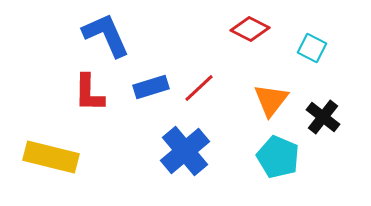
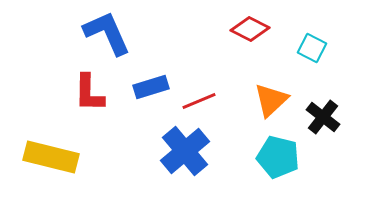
blue L-shape: moved 1 px right, 2 px up
red line: moved 13 px down; rotated 20 degrees clockwise
orange triangle: rotated 9 degrees clockwise
cyan pentagon: rotated 9 degrees counterclockwise
